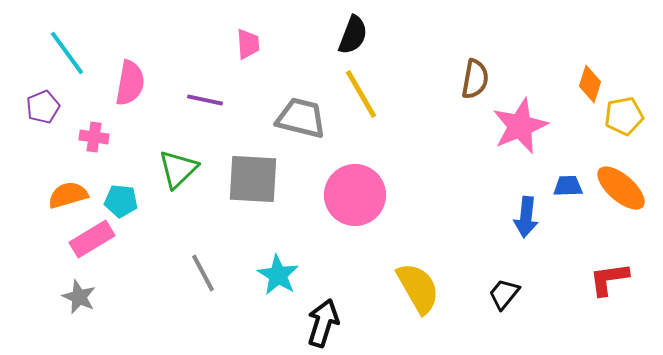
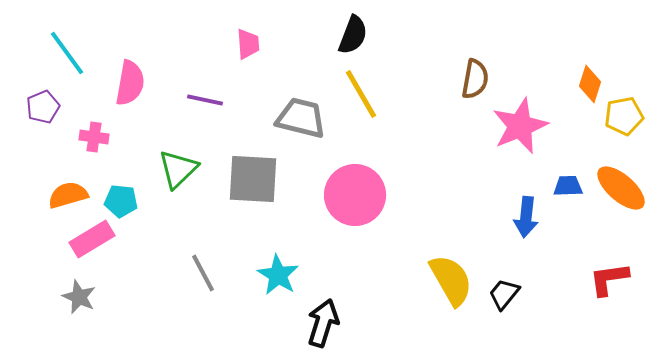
yellow semicircle: moved 33 px right, 8 px up
